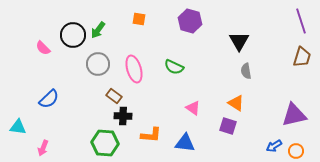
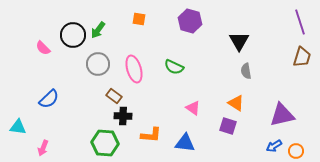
purple line: moved 1 px left, 1 px down
purple triangle: moved 12 px left
